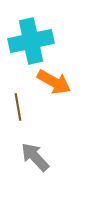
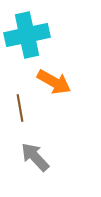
cyan cross: moved 4 px left, 6 px up
brown line: moved 2 px right, 1 px down
